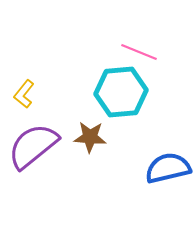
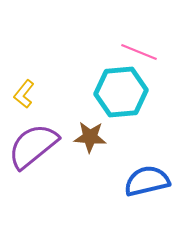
blue semicircle: moved 21 px left, 13 px down
